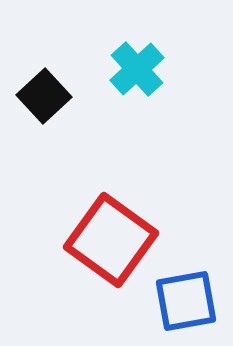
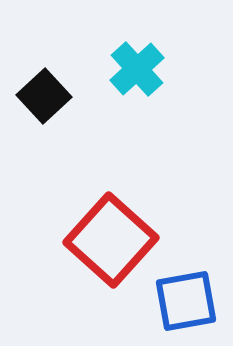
red square: rotated 6 degrees clockwise
